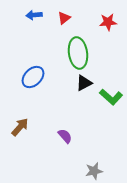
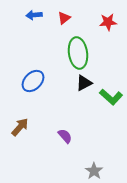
blue ellipse: moved 4 px down
gray star: rotated 24 degrees counterclockwise
